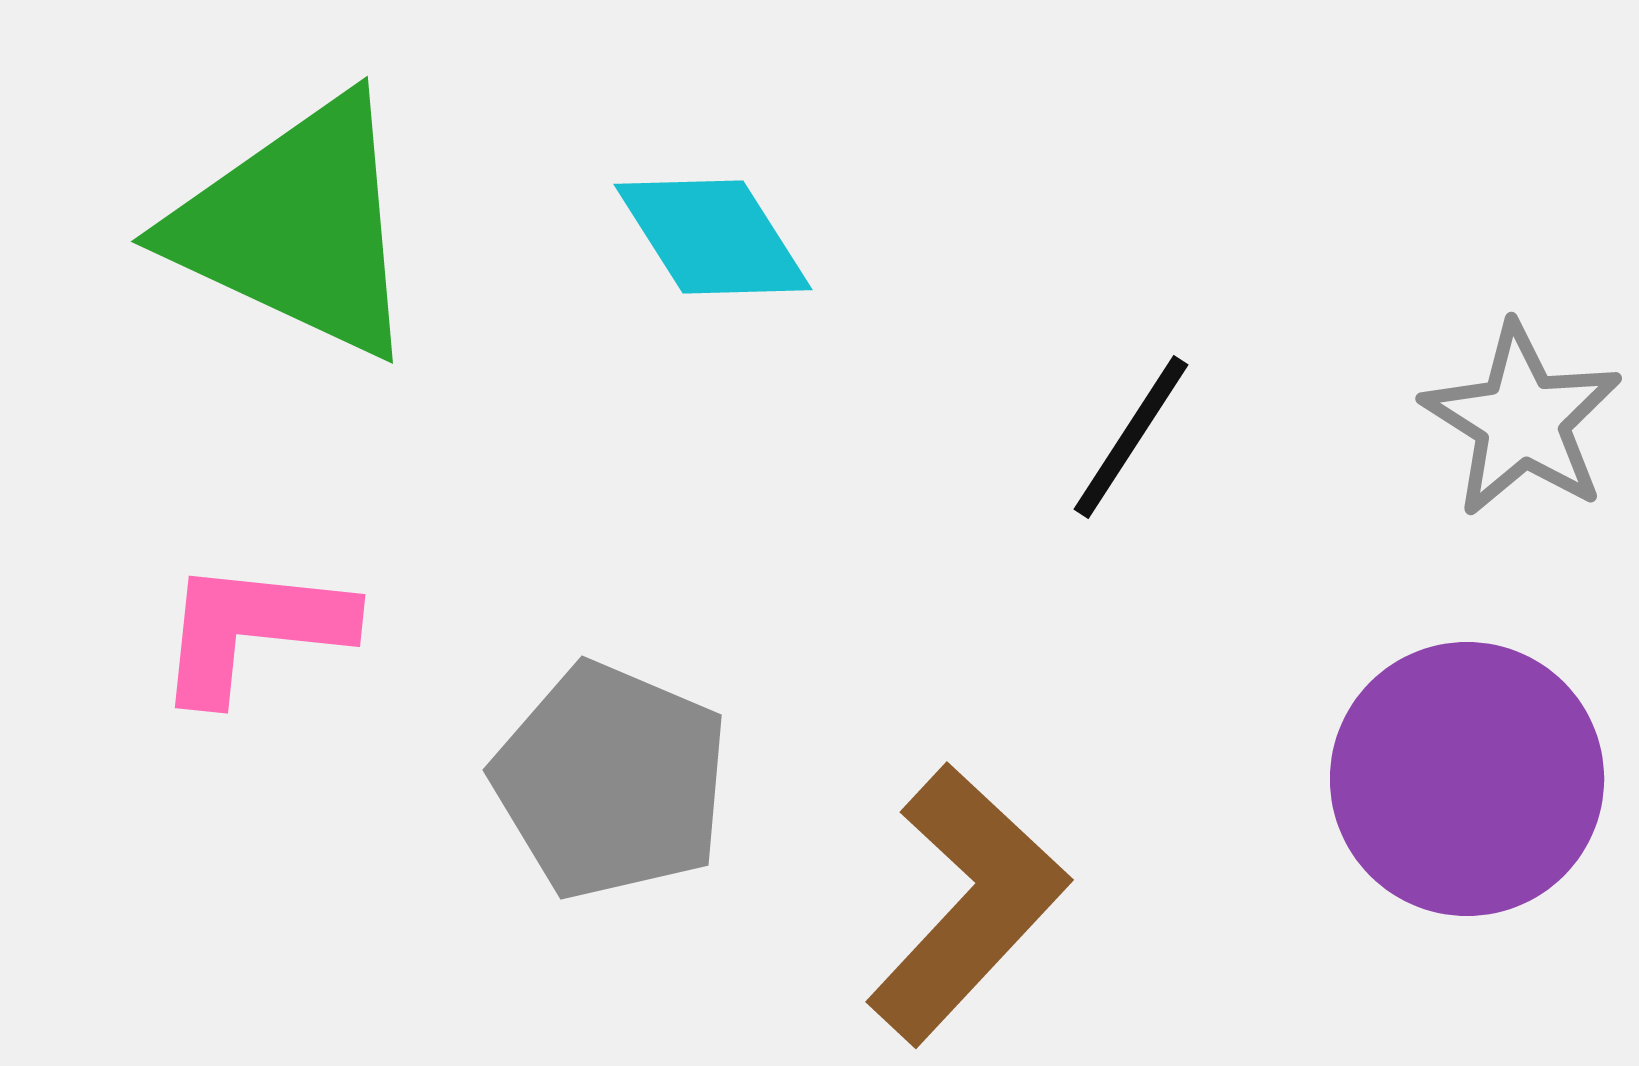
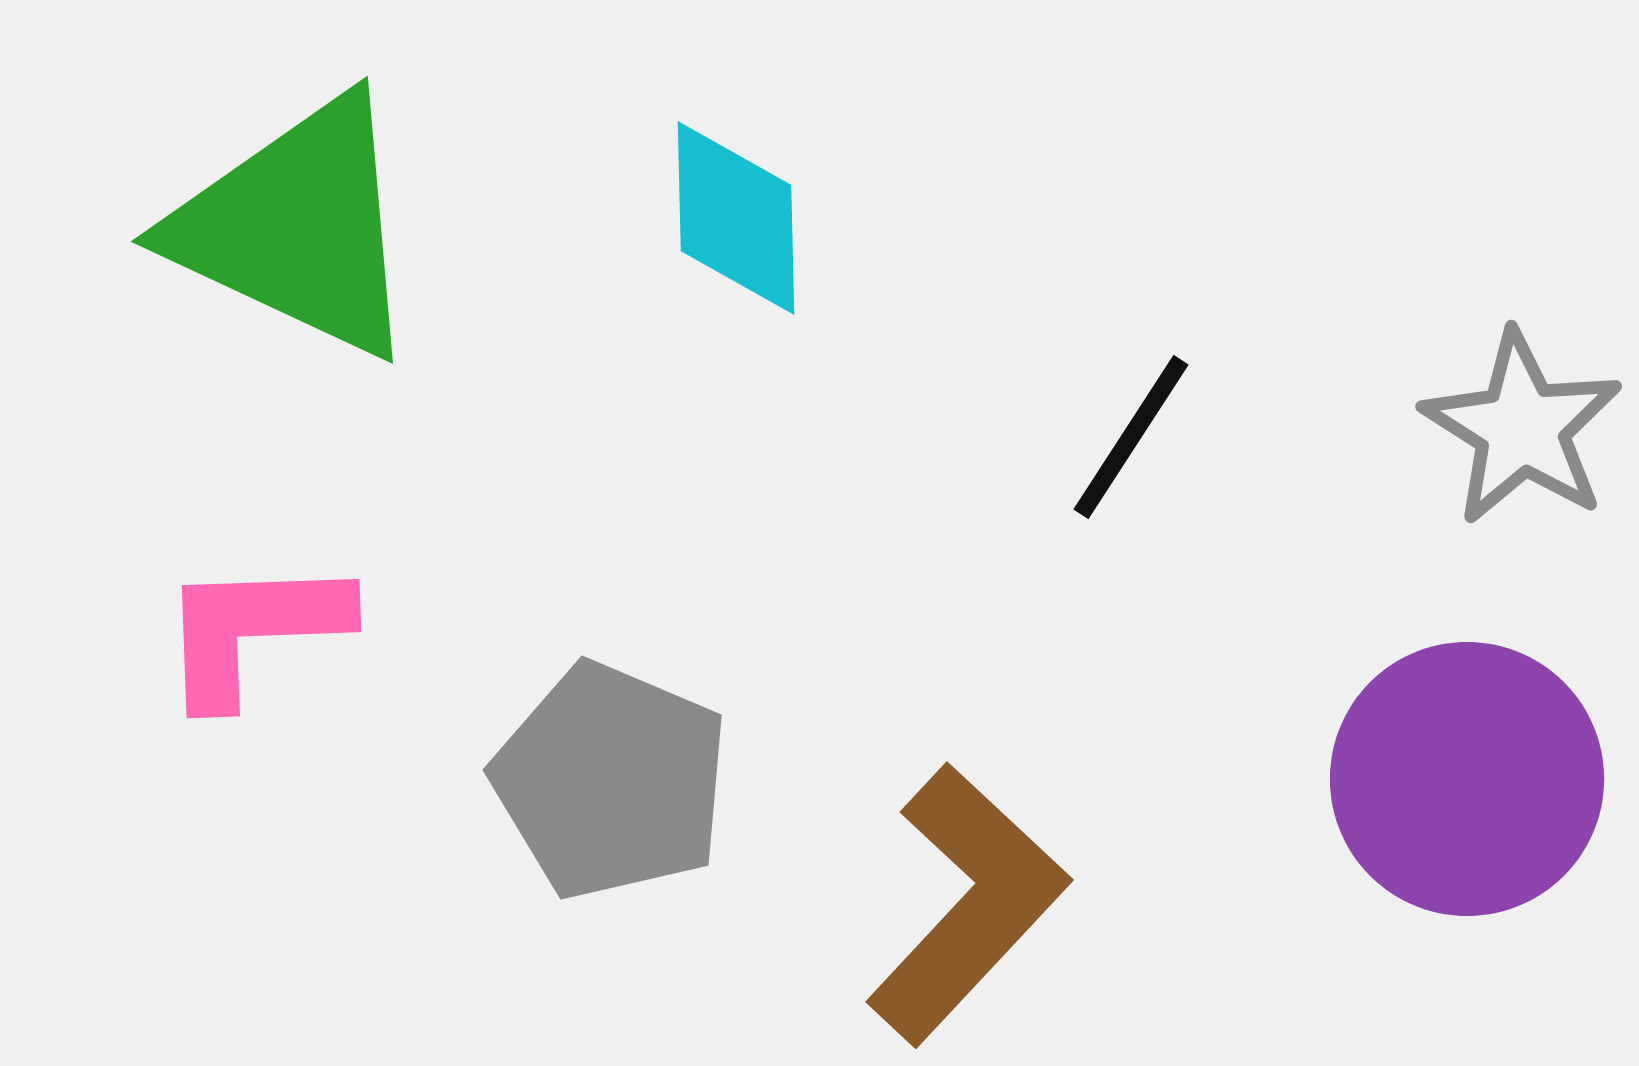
cyan diamond: moved 23 px right, 19 px up; rotated 31 degrees clockwise
gray star: moved 8 px down
pink L-shape: rotated 8 degrees counterclockwise
